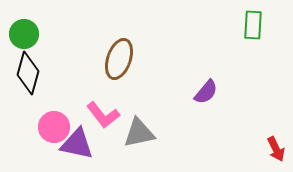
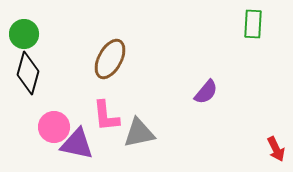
green rectangle: moved 1 px up
brown ellipse: moved 9 px left; rotated 9 degrees clockwise
pink L-shape: moved 3 px right, 1 px down; rotated 32 degrees clockwise
